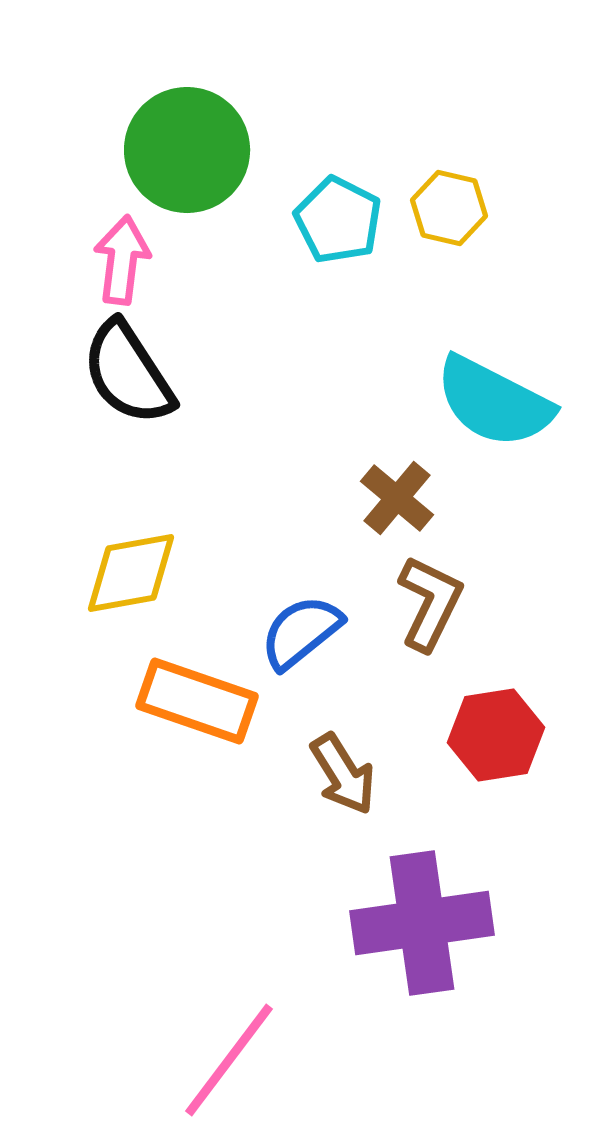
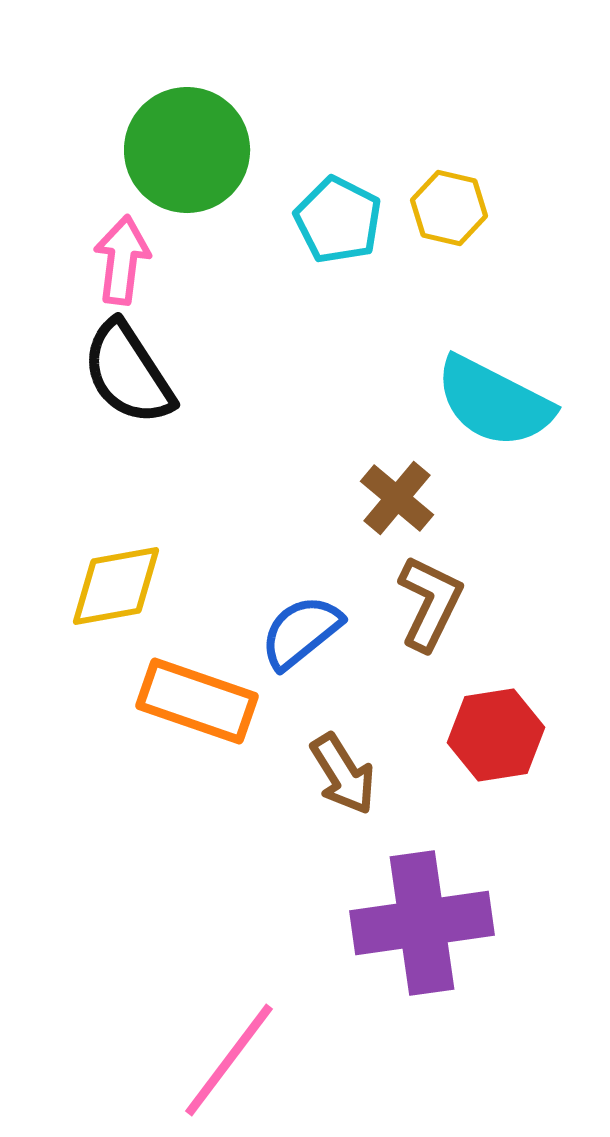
yellow diamond: moved 15 px left, 13 px down
